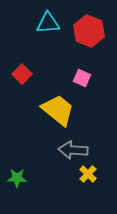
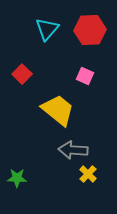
cyan triangle: moved 1 px left, 6 px down; rotated 45 degrees counterclockwise
red hexagon: moved 1 px right, 1 px up; rotated 24 degrees counterclockwise
pink square: moved 3 px right, 2 px up
